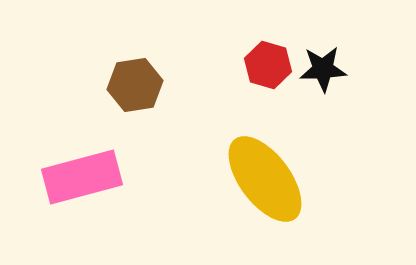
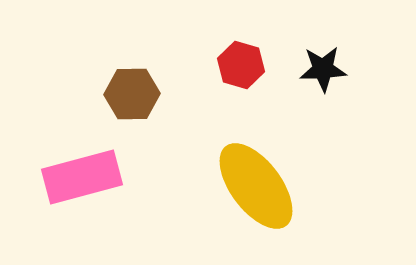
red hexagon: moved 27 px left
brown hexagon: moved 3 px left, 9 px down; rotated 8 degrees clockwise
yellow ellipse: moved 9 px left, 7 px down
